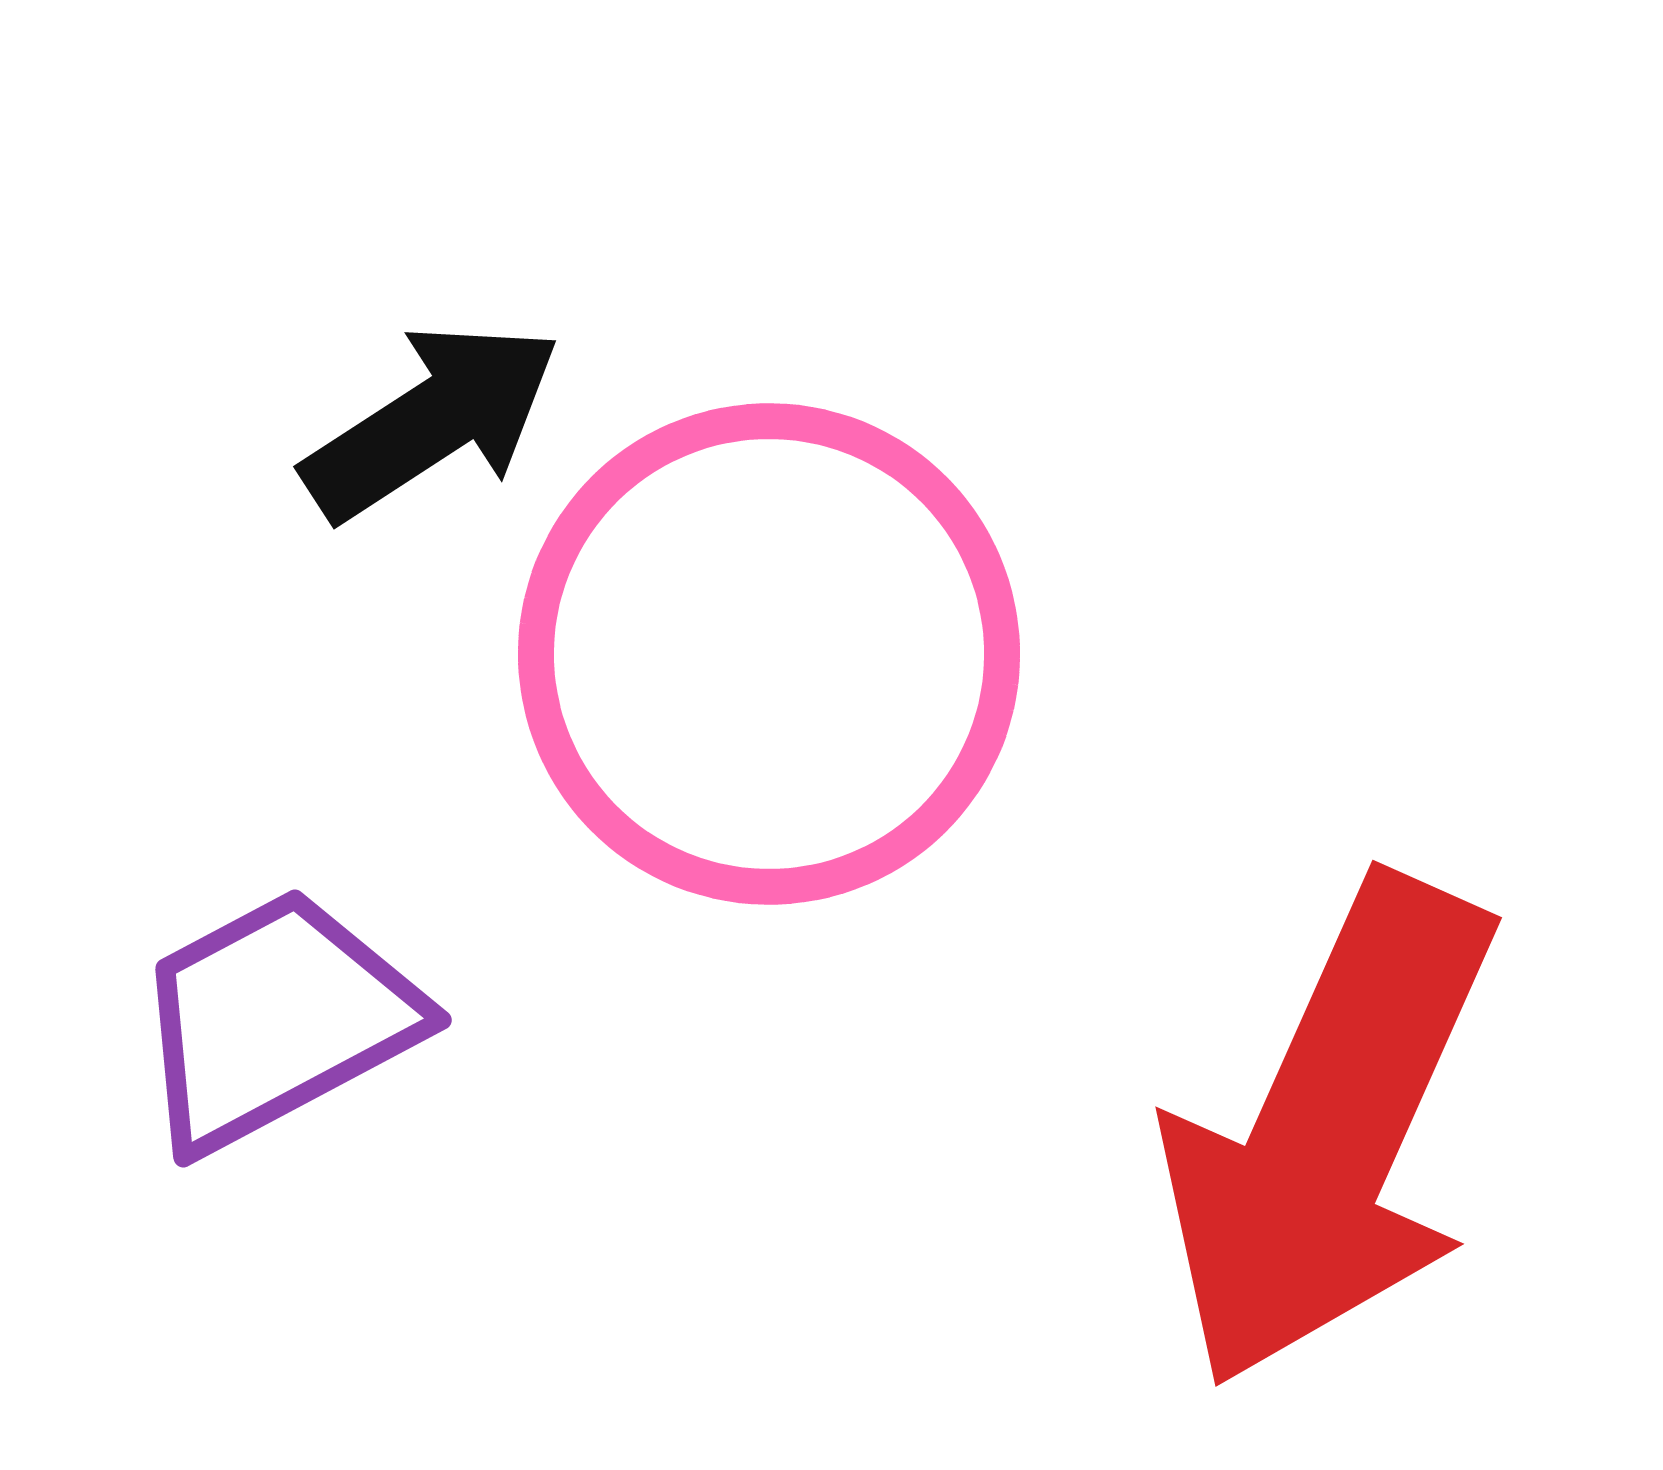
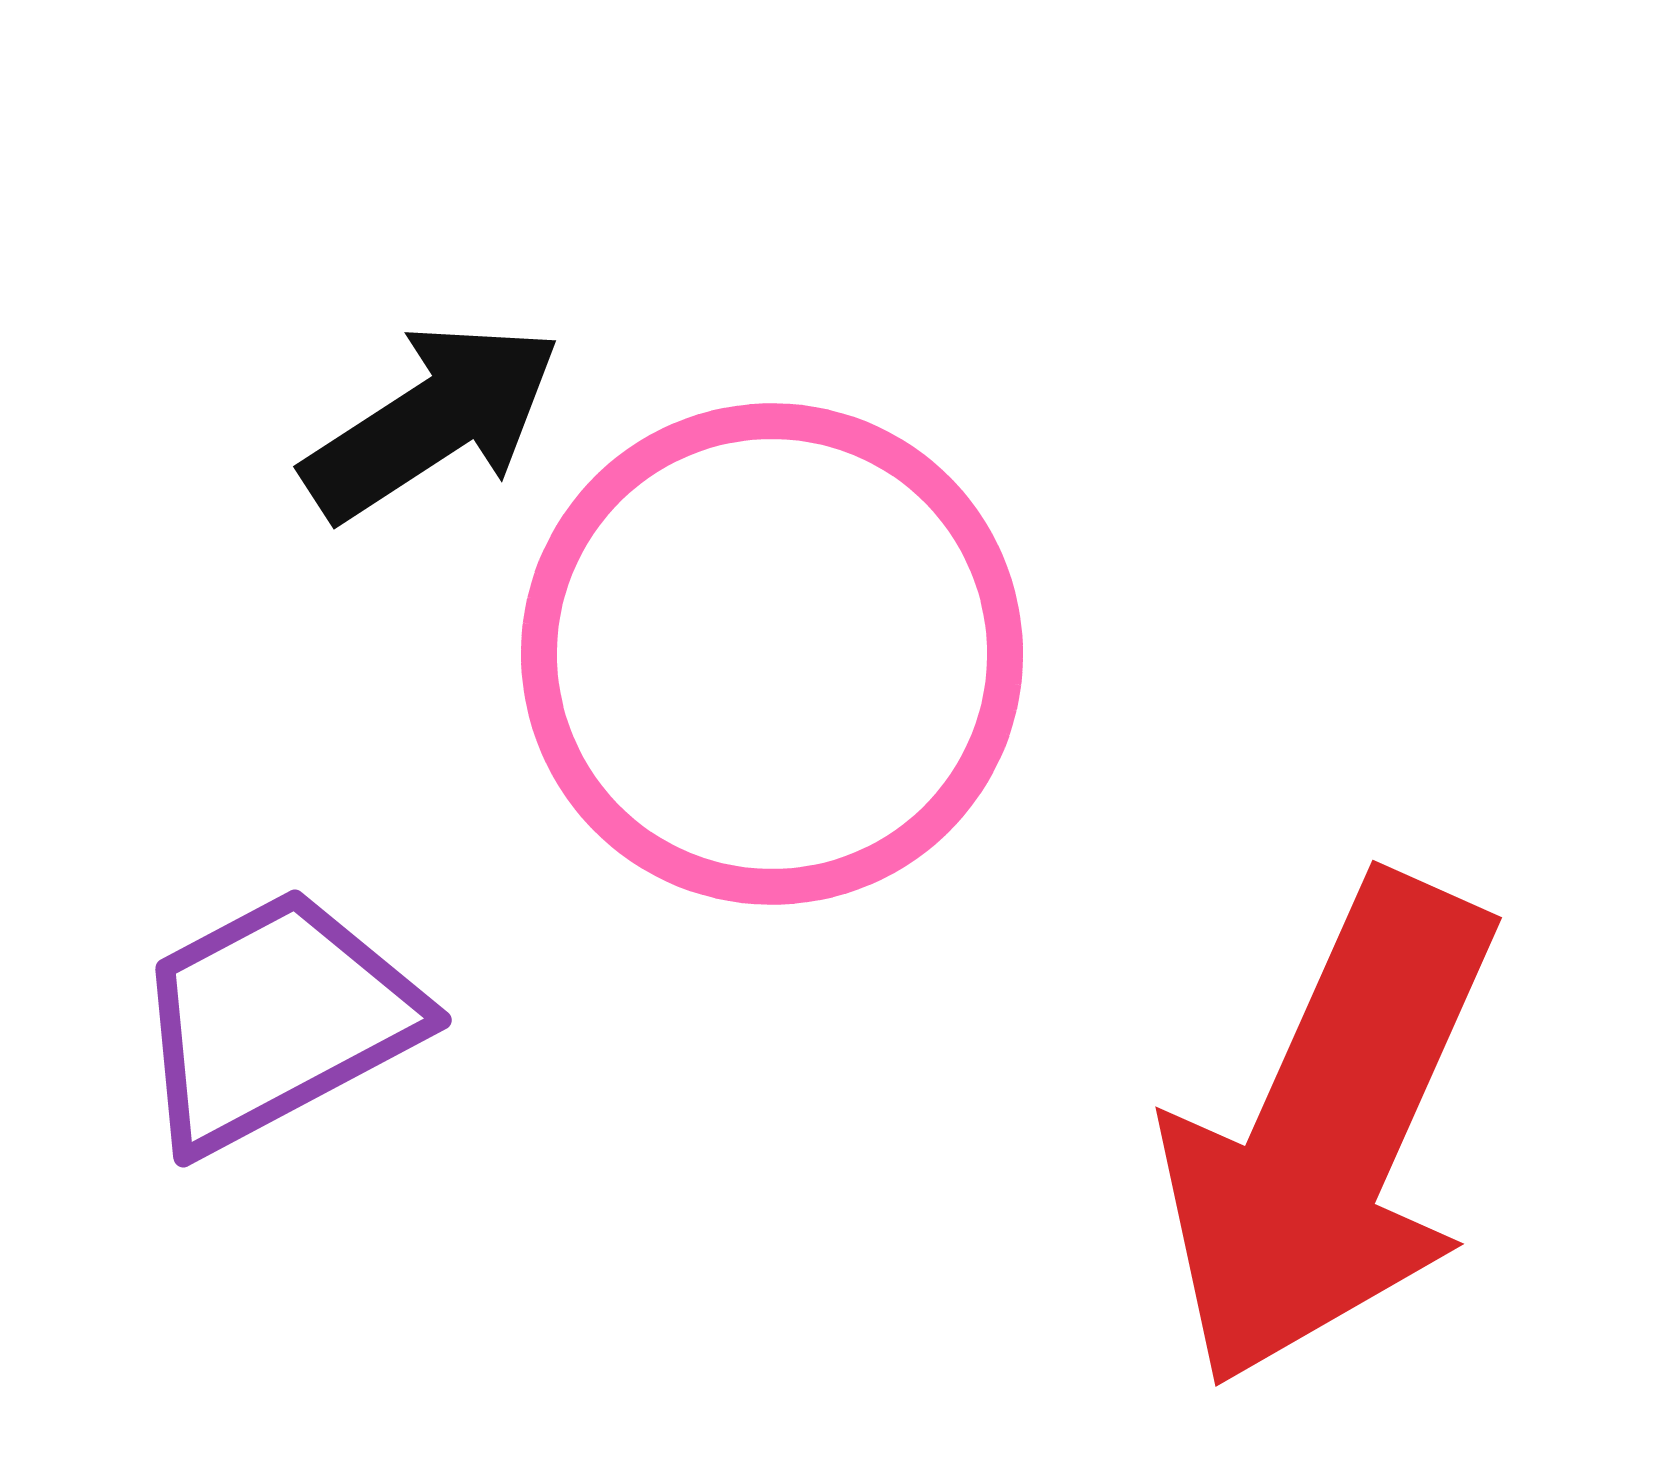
pink circle: moved 3 px right
